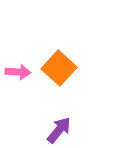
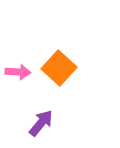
purple arrow: moved 18 px left, 7 px up
